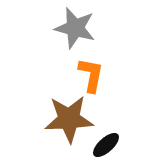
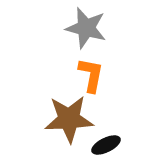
gray star: moved 11 px right
black ellipse: rotated 16 degrees clockwise
